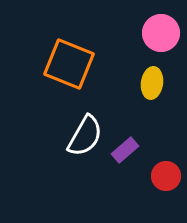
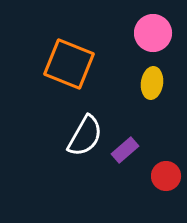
pink circle: moved 8 px left
